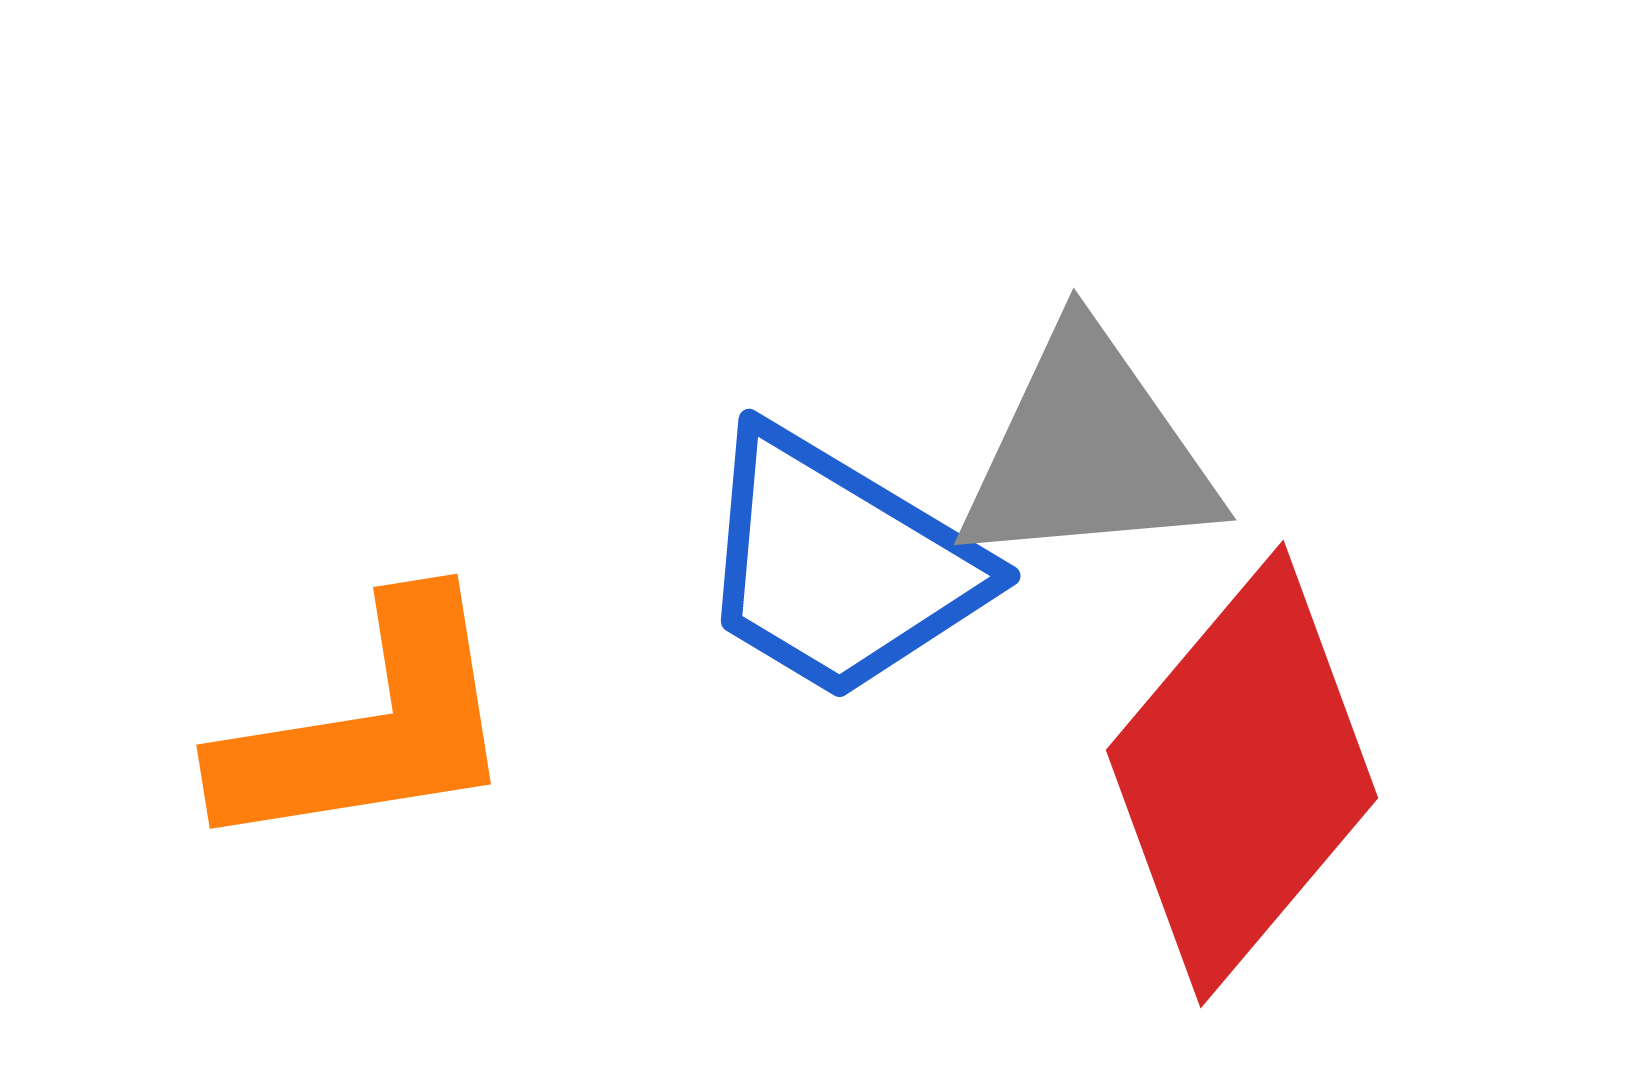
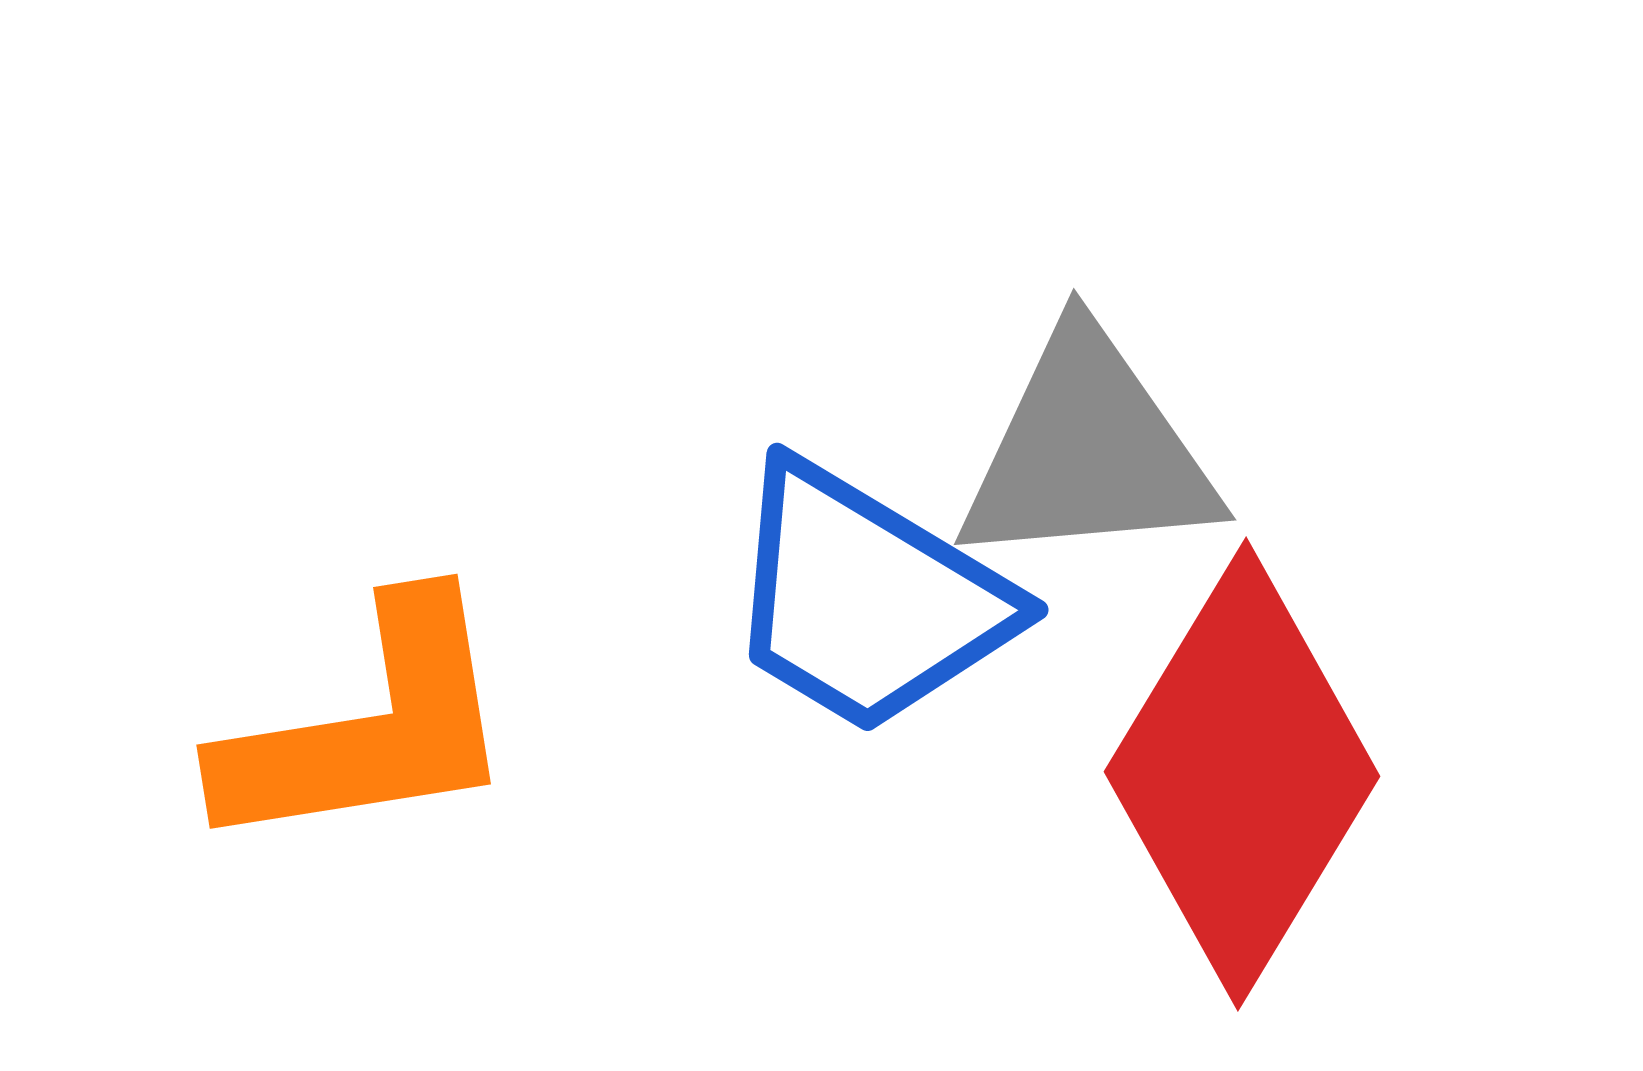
blue trapezoid: moved 28 px right, 34 px down
red diamond: rotated 9 degrees counterclockwise
